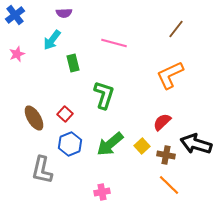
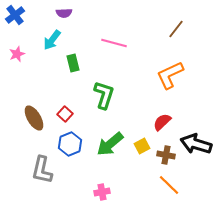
yellow square: rotated 14 degrees clockwise
